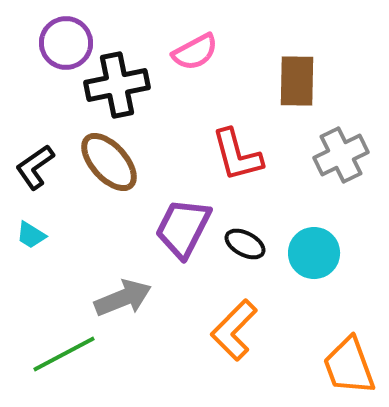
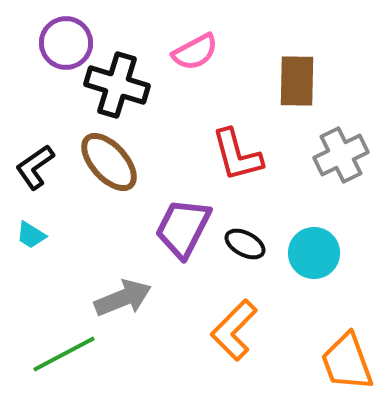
black cross: rotated 28 degrees clockwise
orange trapezoid: moved 2 px left, 4 px up
